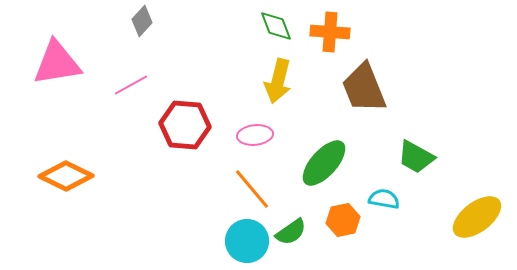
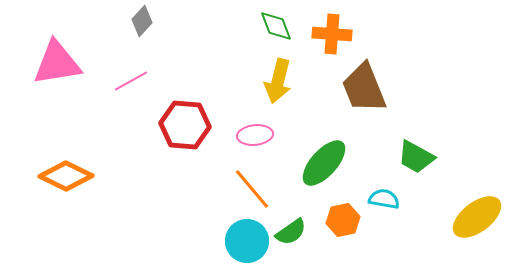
orange cross: moved 2 px right, 2 px down
pink line: moved 4 px up
